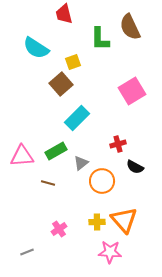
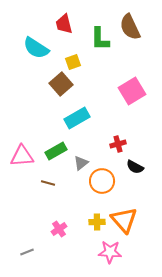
red trapezoid: moved 10 px down
cyan rectangle: rotated 15 degrees clockwise
